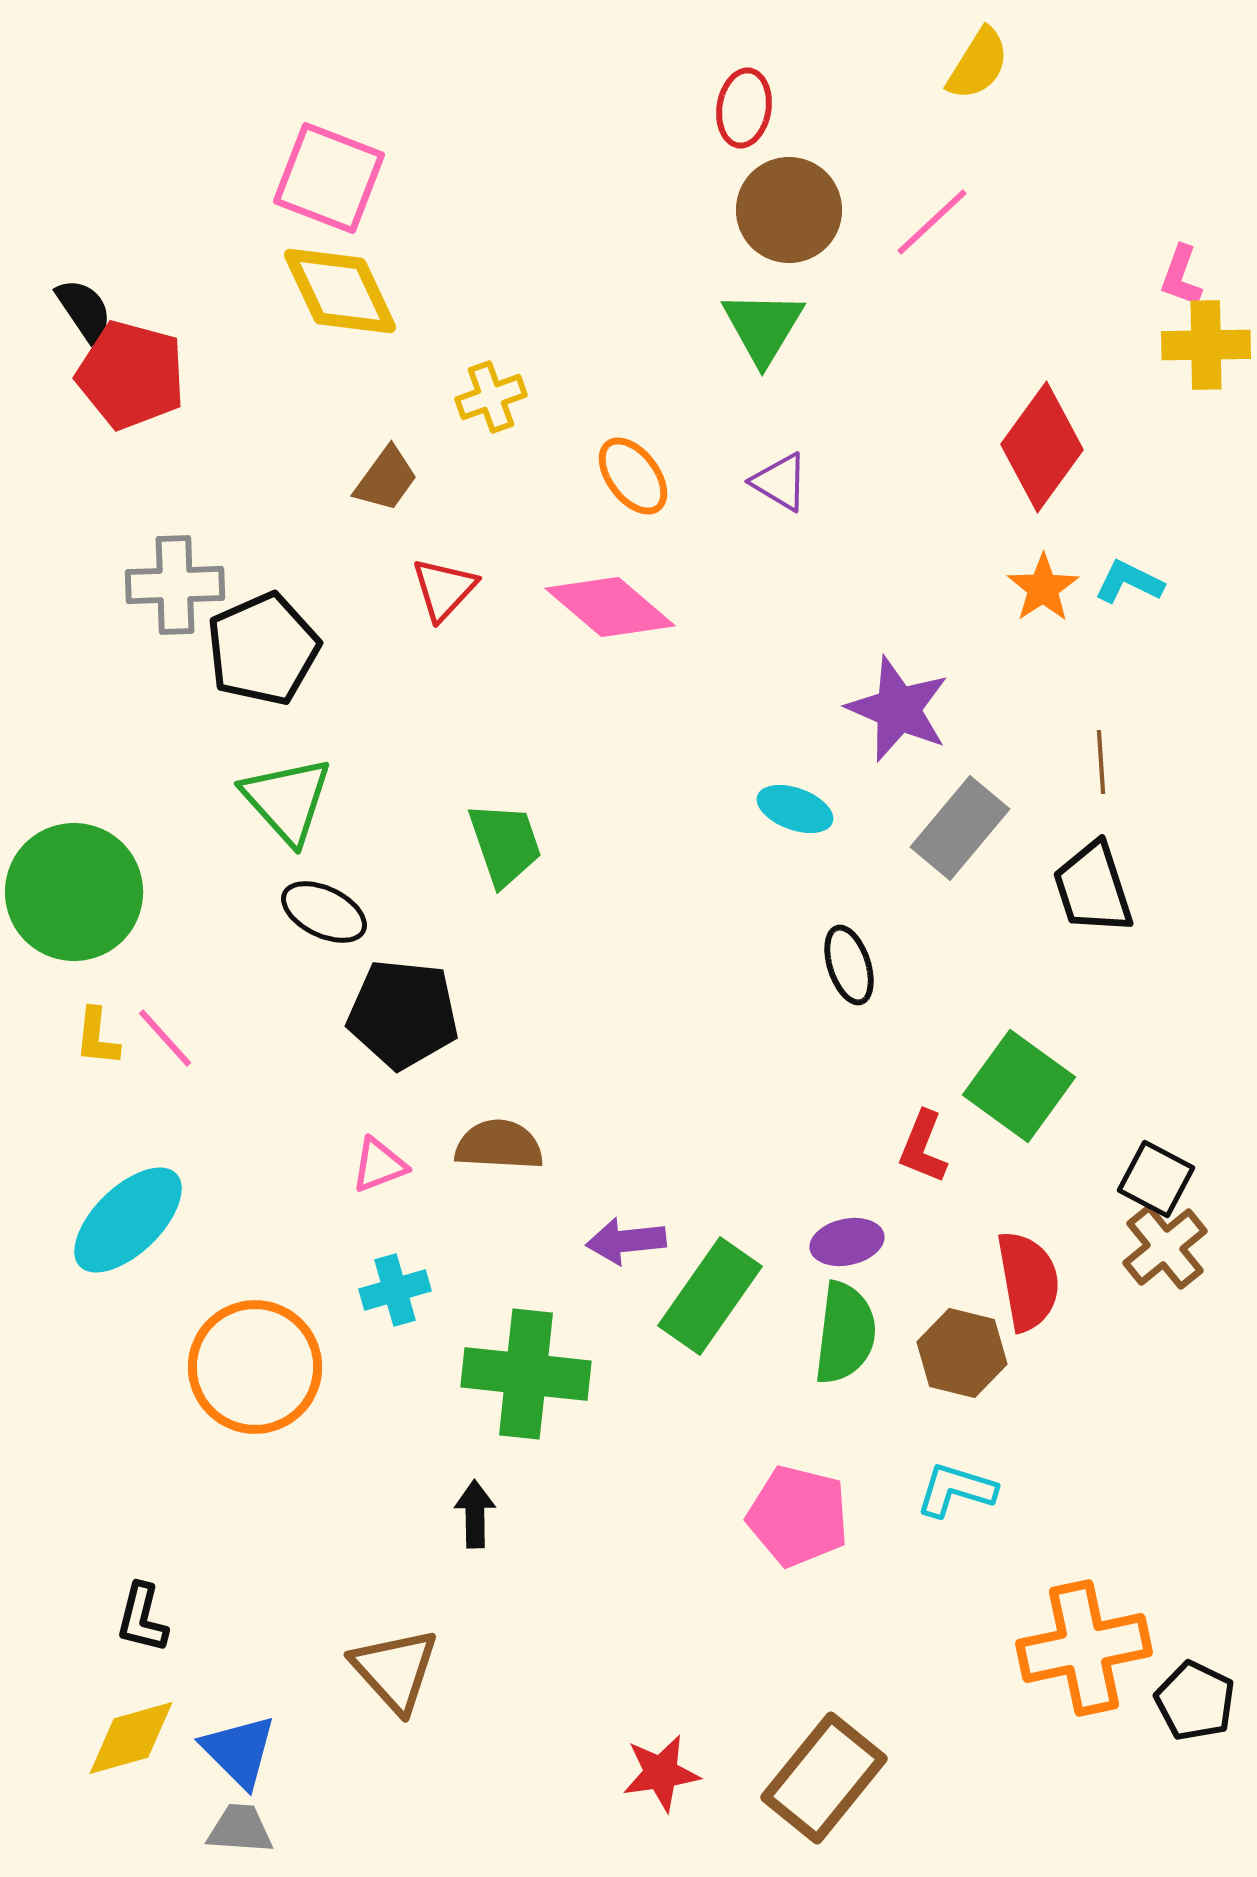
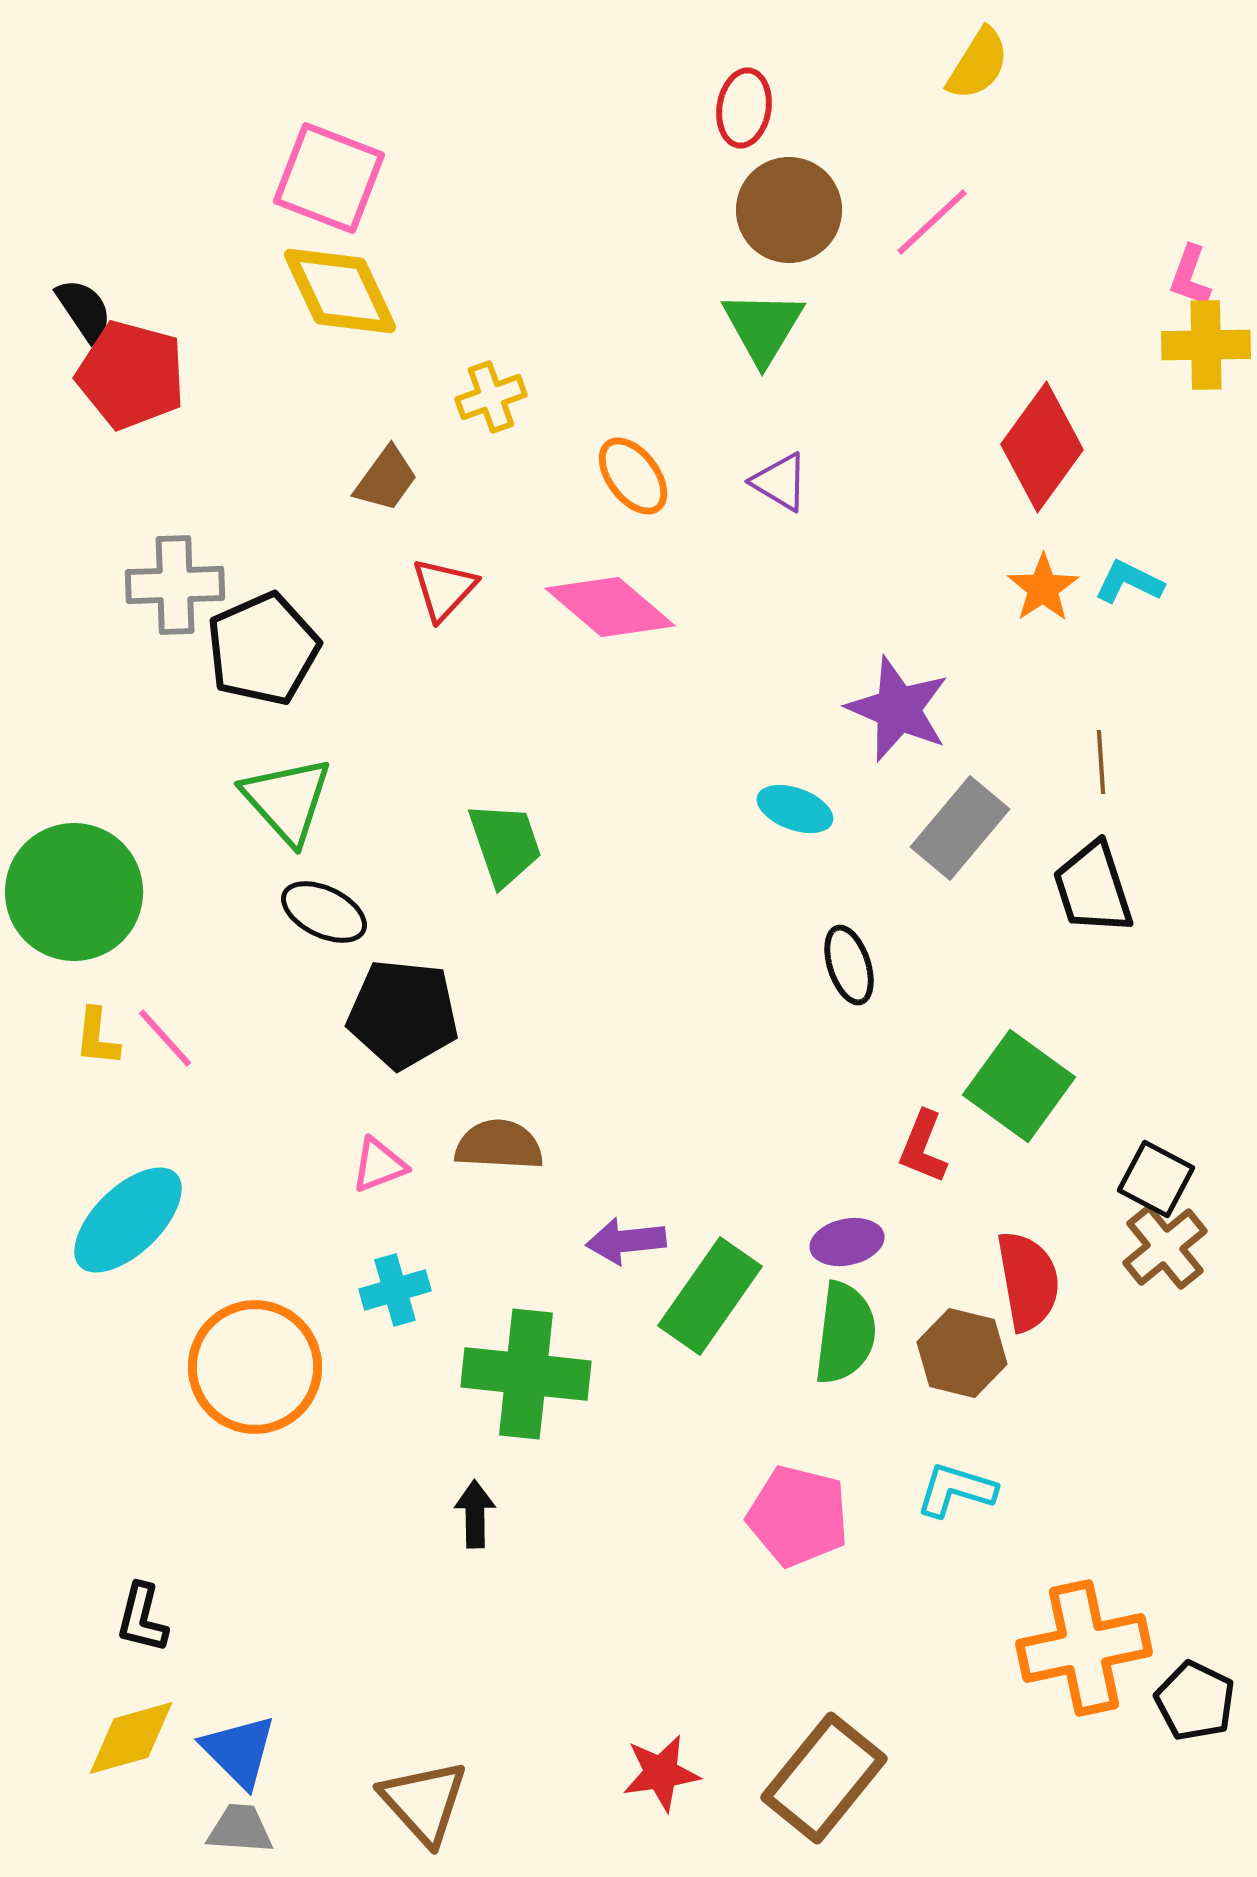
pink L-shape at (1181, 276): moved 9 px right
brown triangle at (395, 1670): moved 29 px right, 132 px down
